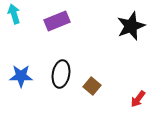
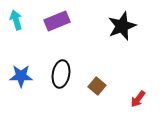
cyan arrow: moved 2 px right, 6 px down
black star: moved 9 px left
brown square: moved 5 px right
